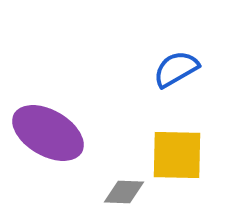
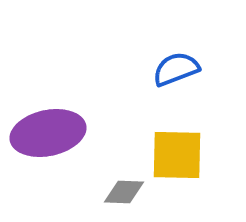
blue semicircle: rotated 9 degrees clockwise
purple ellipse: rotated 42 degrees counterclockwise
